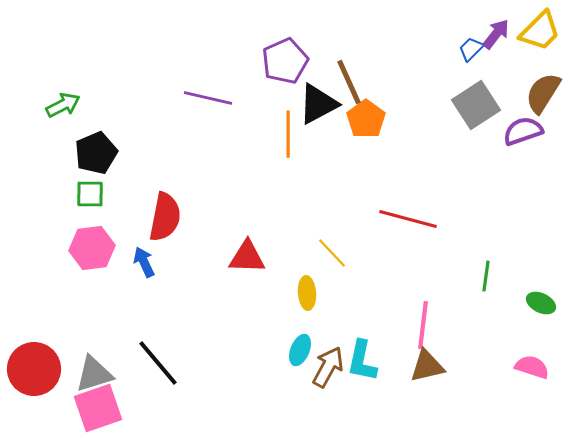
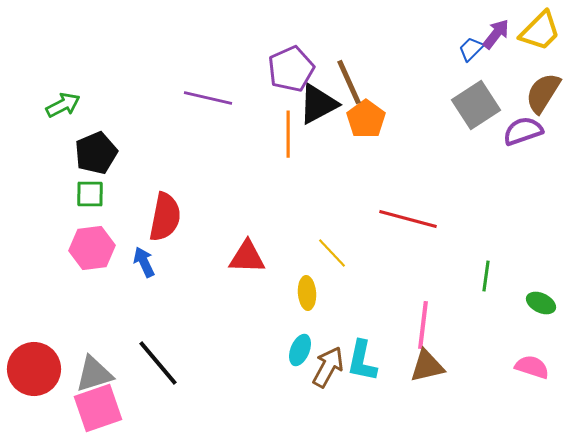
purple pentagon: moved 6 px right, 8 px down
